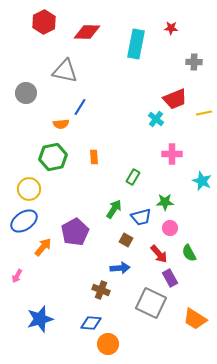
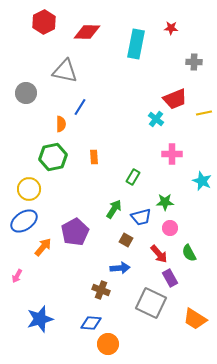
orange semicircle: rotated 84 degrees counterclockwise
